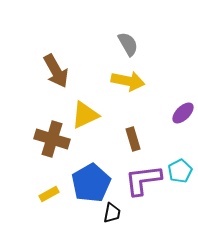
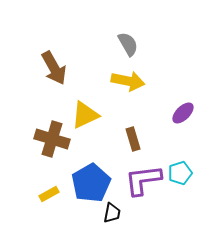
brown arrow: moved 2 px left, 3 px up
cyan pentagon: moved 2 px down; rotated 10 degrees clockwise
